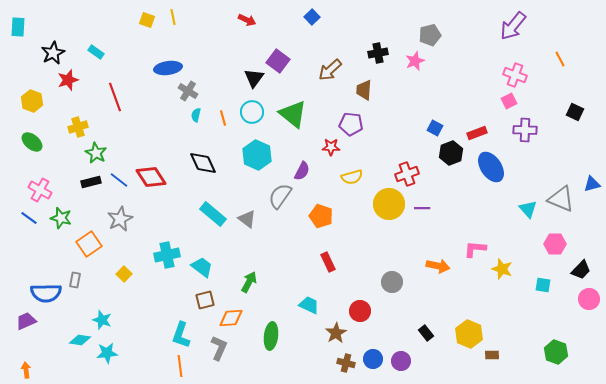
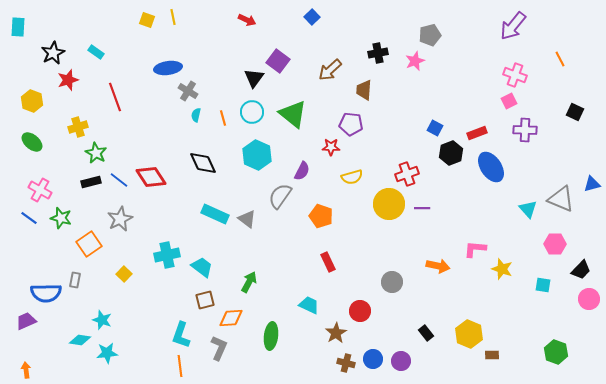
cyan rectangle at (213, 214): moved 2 px right; rotated 16 degrees counterclockwise
